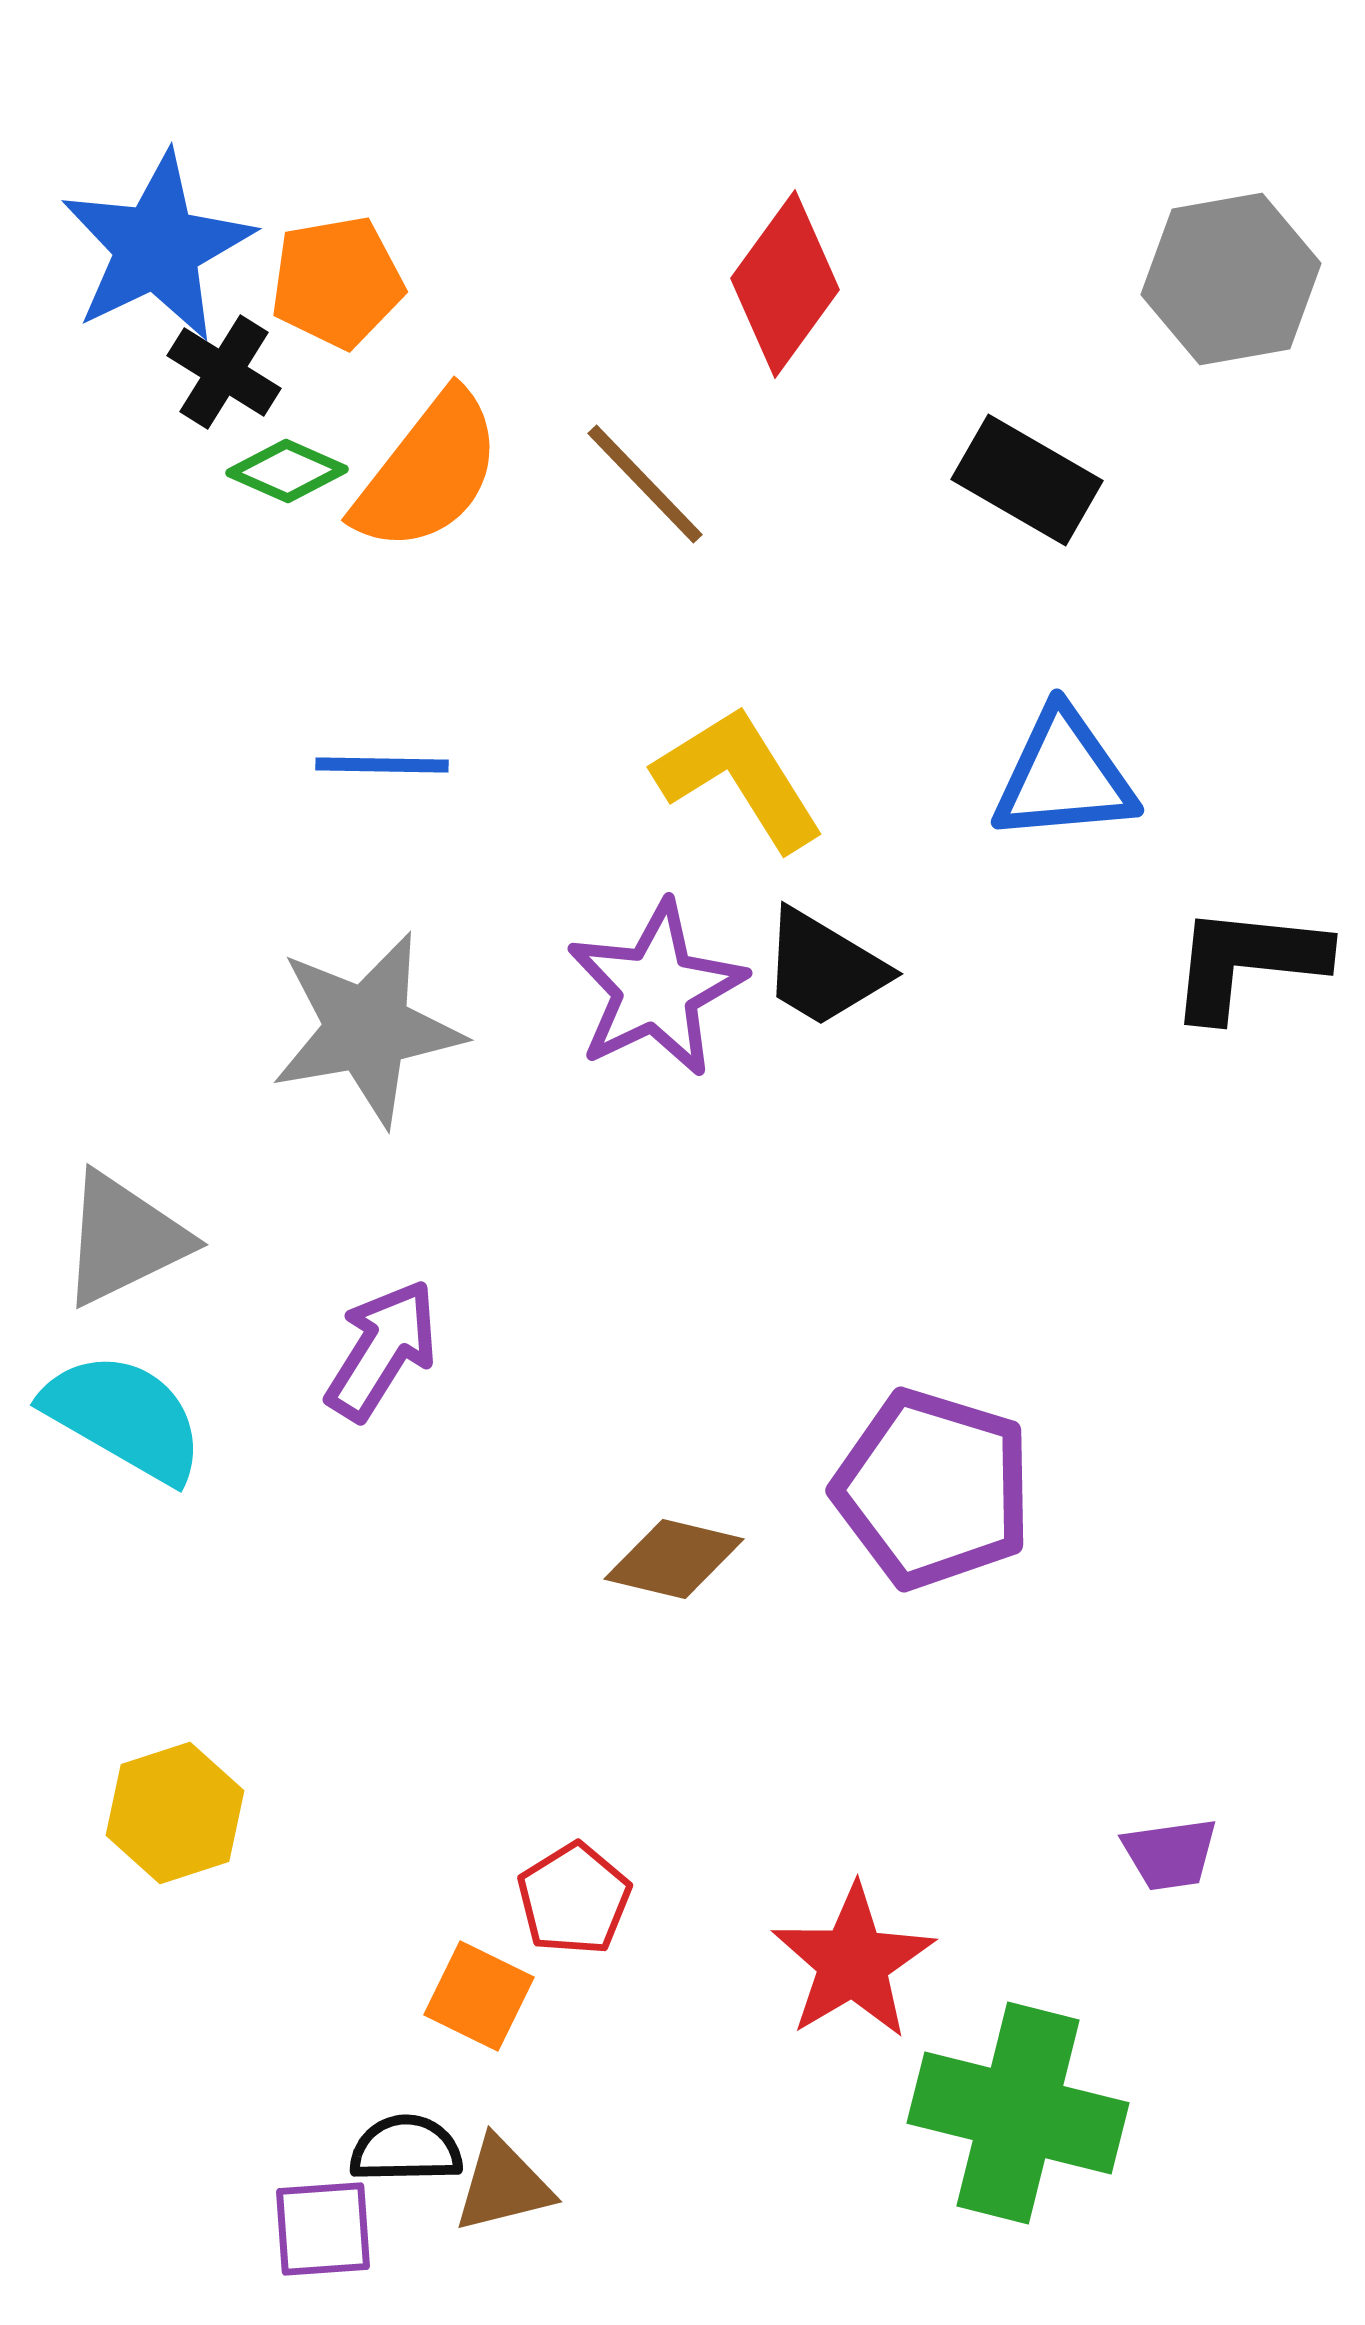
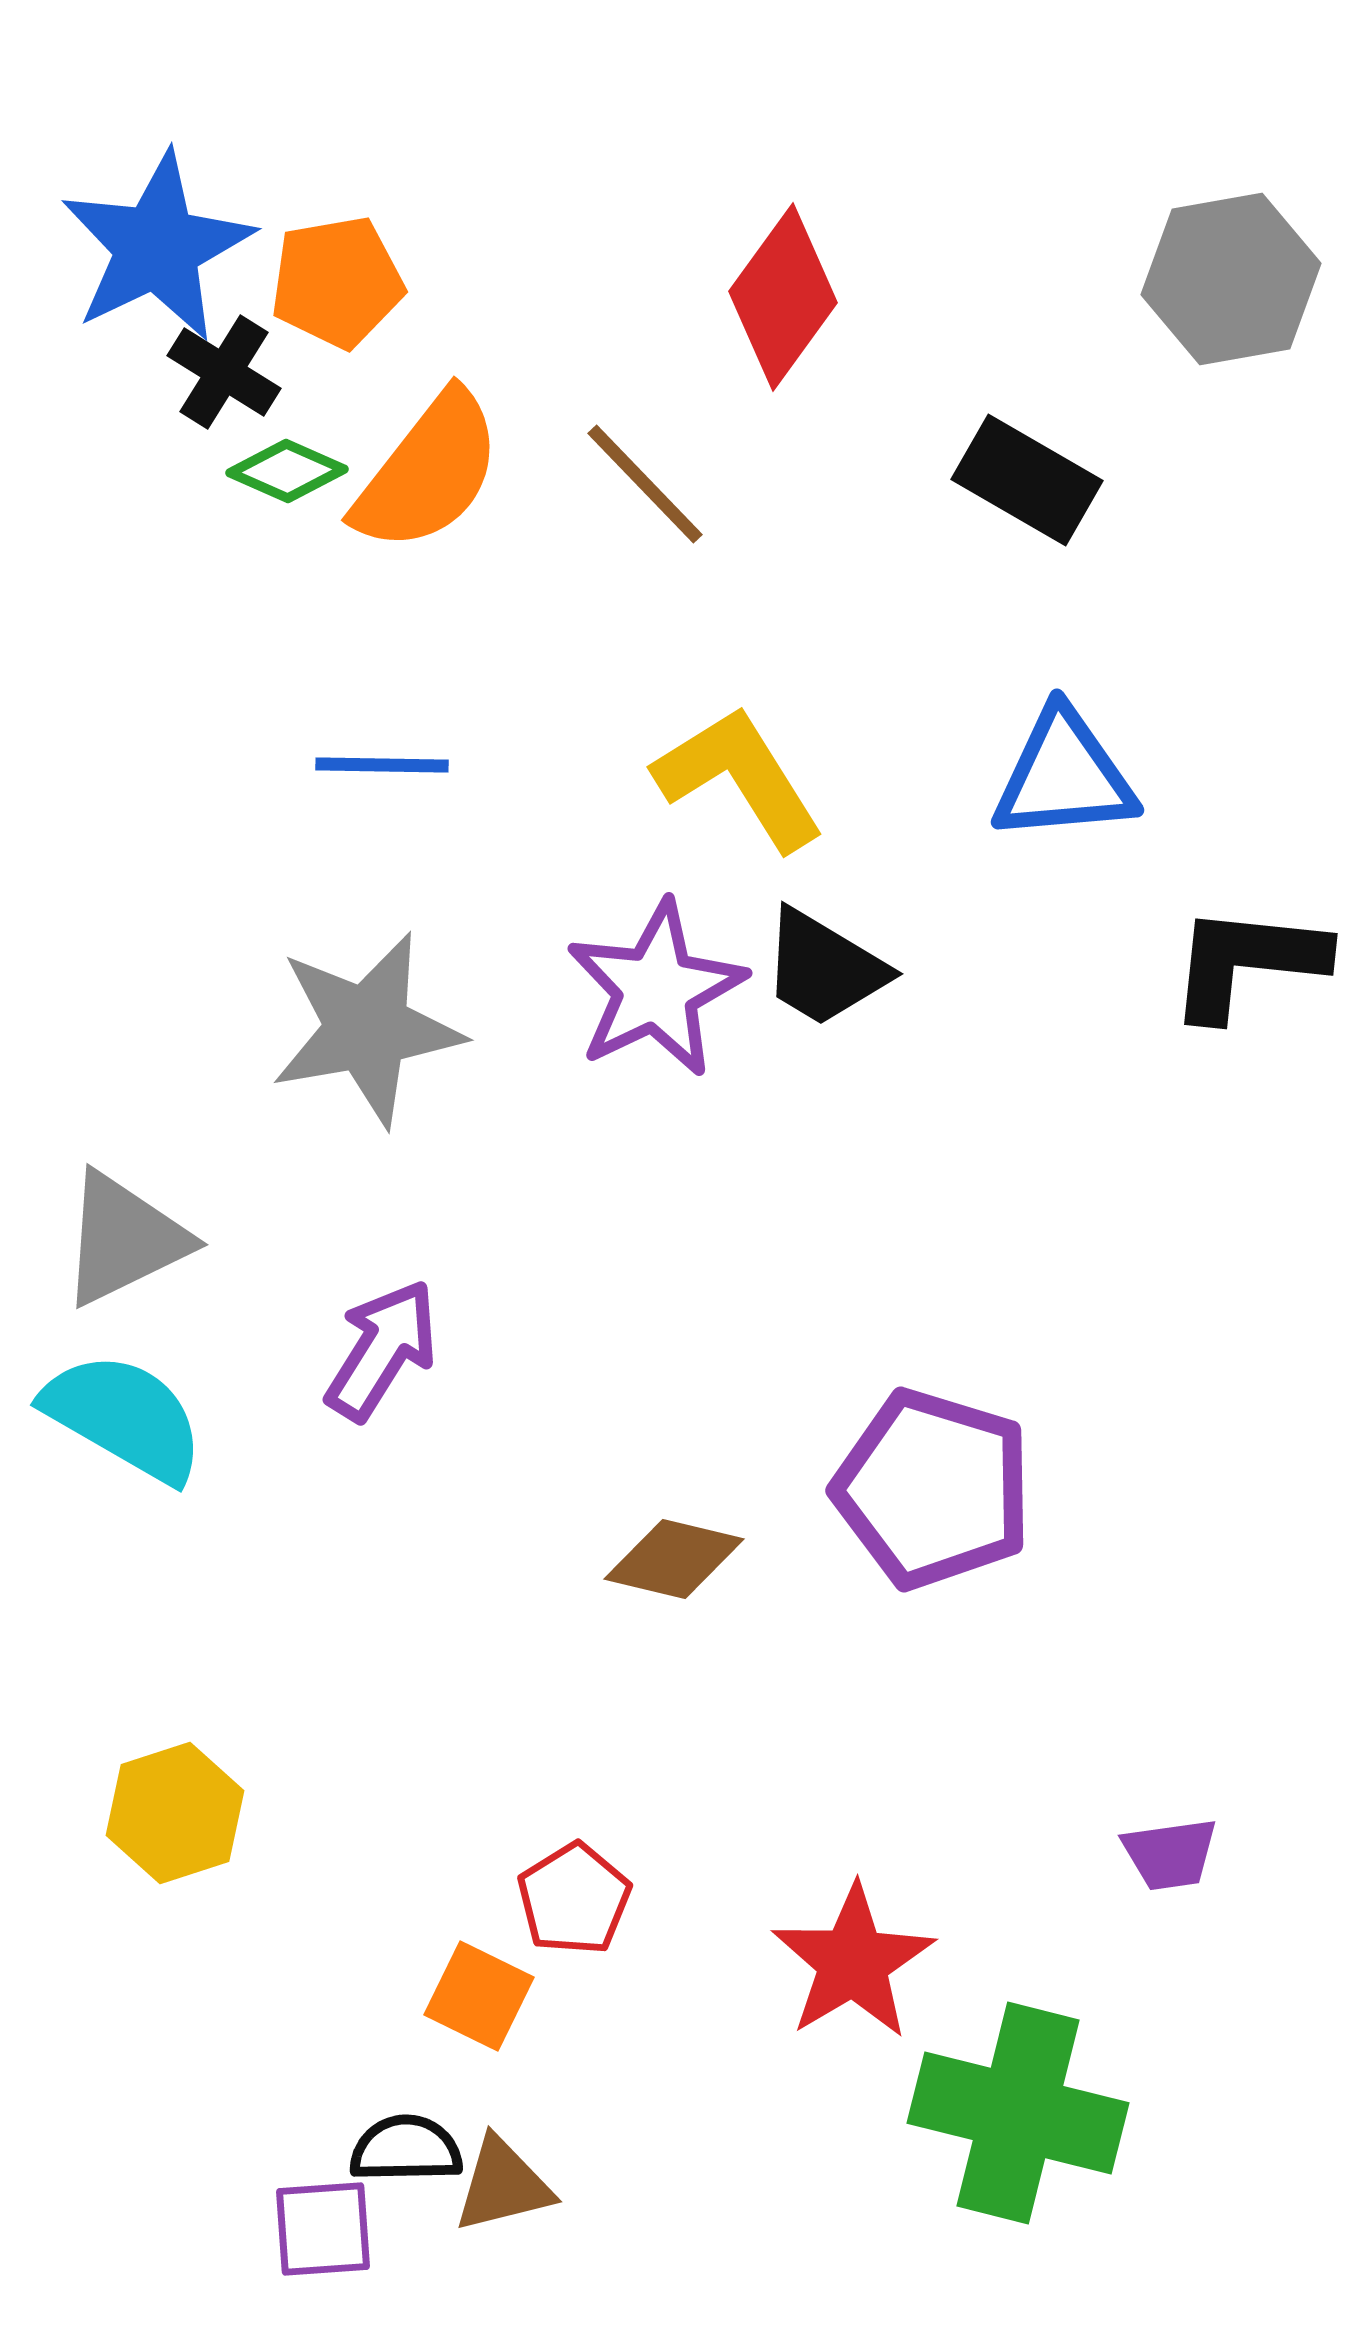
red diamond: moved 2 px left, 13 px down
